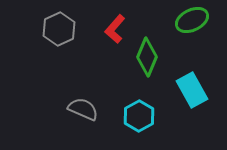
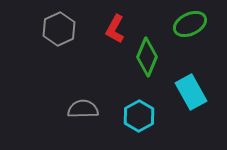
green ellipse: moved 2 px left, 4 px down
red L-shape: rotated 12 degrees counterclockwise
cyan rectangle: moved 1 px left, 2 px down
gray semicircle: rotated 24 degrees counterclockwise
